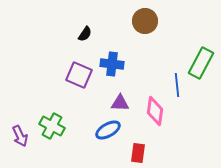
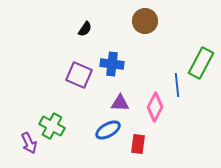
black semicircle: moved 5 px up
pink diamond: moved 4 px up; rotated 20 degrees clockwise
purple arrow: moved 9 px right, 7 px down
red rectangle: moved 9 px up
